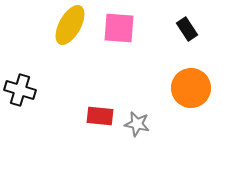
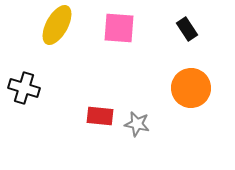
yellow ellipse: moved 13 px left
black cross: moved 4 px right, 2 px up
